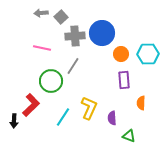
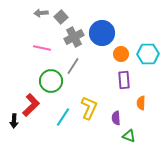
gray cross: moved 1 px left, 1 px down; rotated 24 degrees counterclockwise
purple semicircle: moved 4 px right
